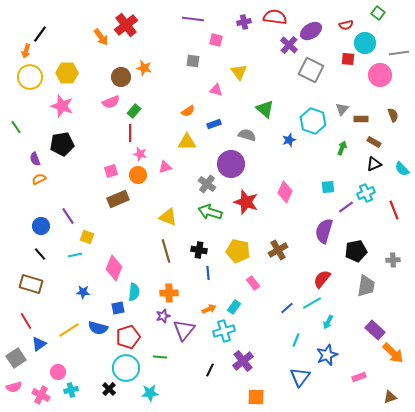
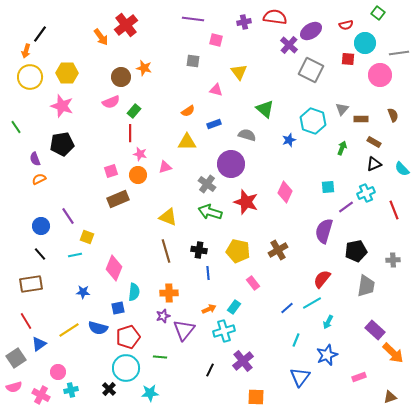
brown rectangle at (31, 284): rotated 25 degrees counterclockwise
